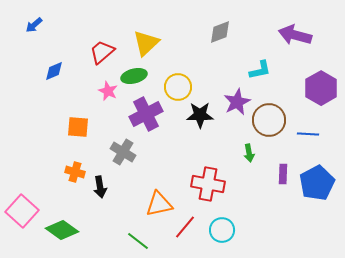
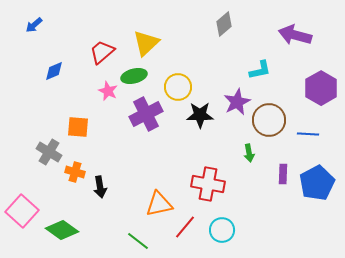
gray diamond: moved 4 px right, 8 px up; rotated 20 degrees counterclockwise
gray cross: moved 74 px left
